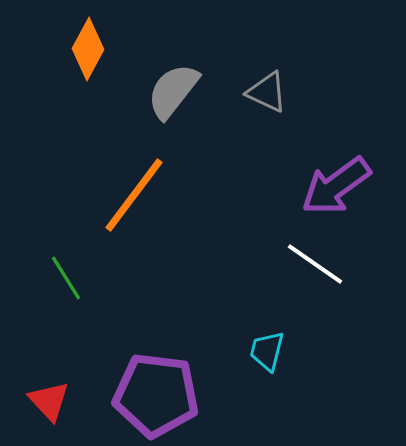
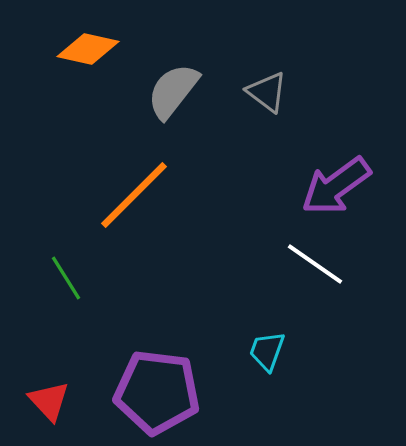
orange diamond: rotated 74 degrees clockwise
gray triangle: rotated 12 degrees clockwise
orange line: rotated 8 degrees clockwise
cyan trapezoid: rotated 6 degrees clockwise
purple pentagon: moved 1 px right, 3 px up
